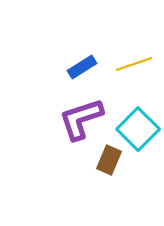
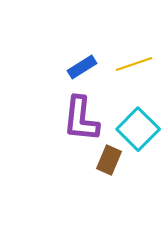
purple L-shape: rotated 66 degrees counterclockwise
